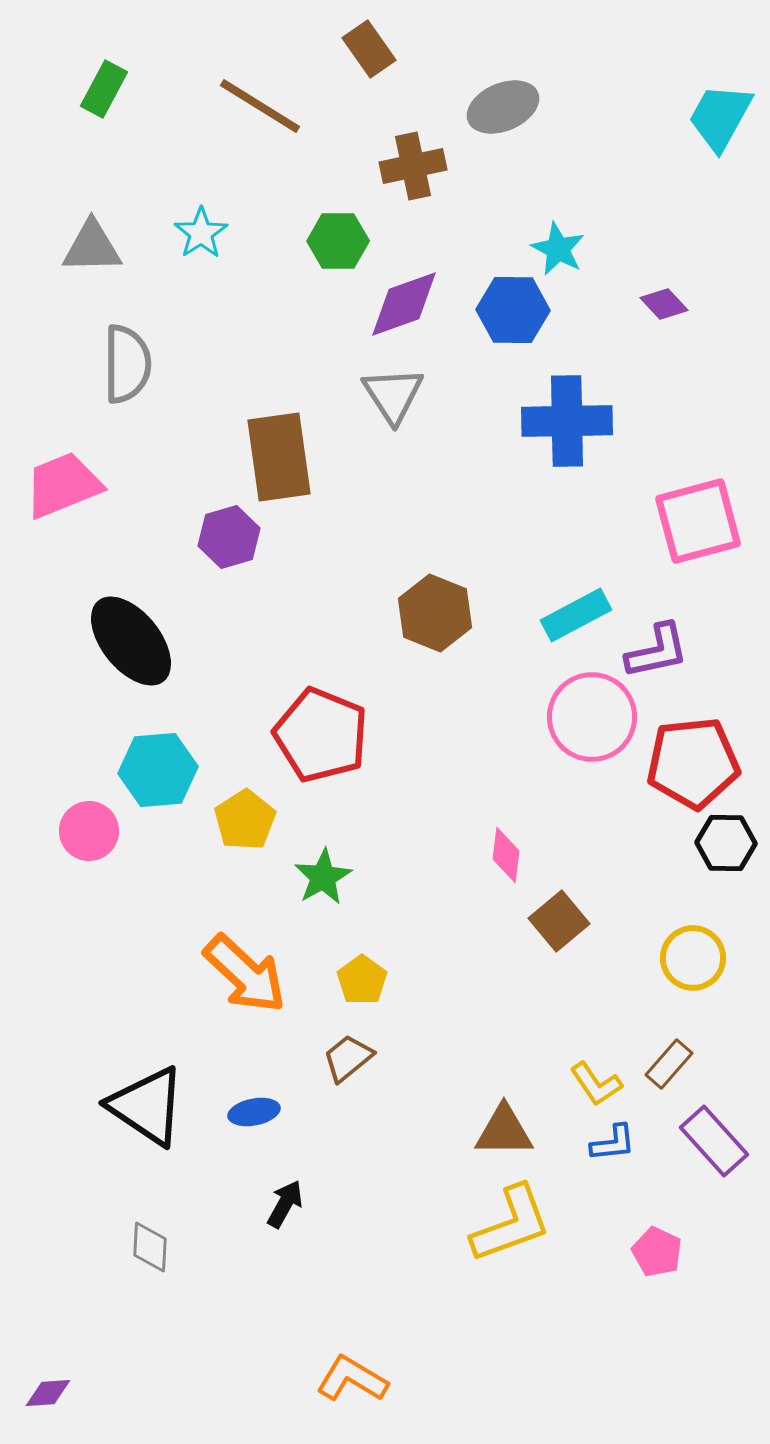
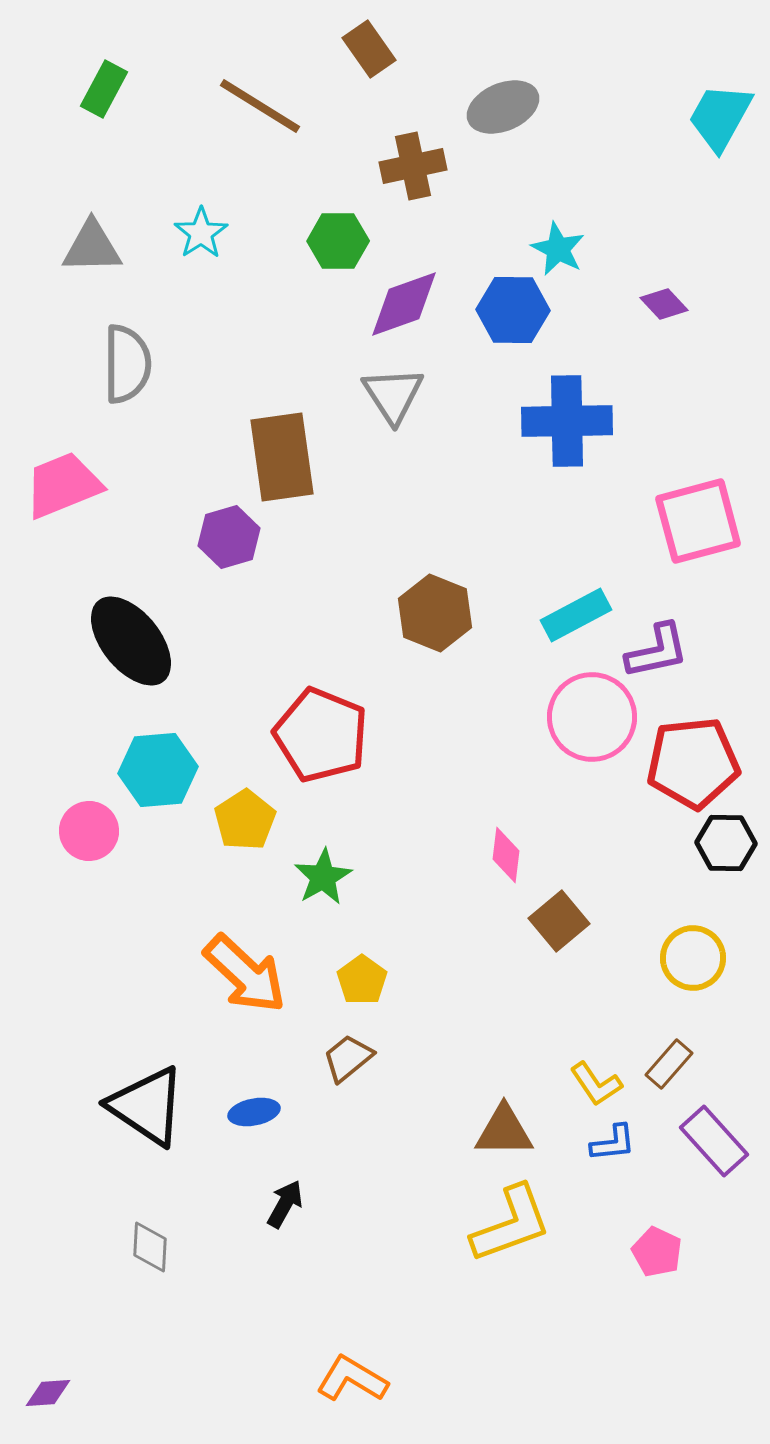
brown rectangle at (279, 457): moved 3 px right
